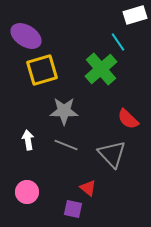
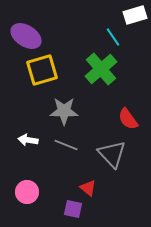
cyan line: moved 5 px left, 5 px up
red semicircle: rotated 10 degrees clockwise
white arrow: rotated 72 degrees counterclockwise
